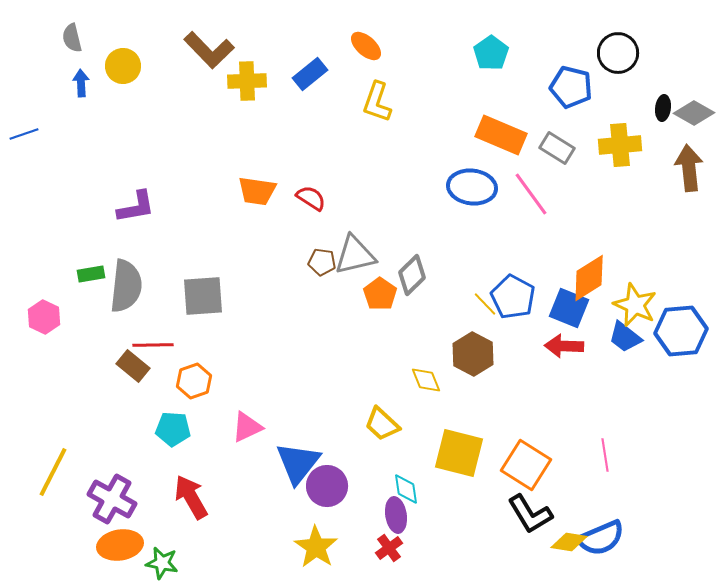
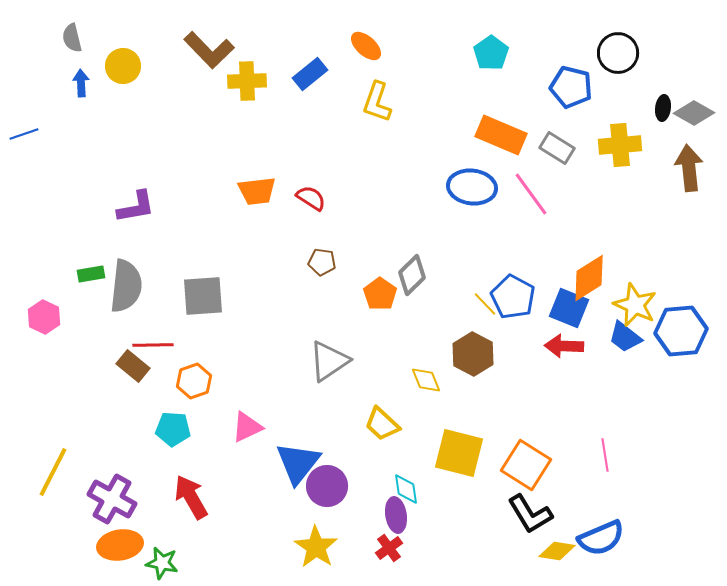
orange trapezoid at (257, 191): rotated 15 degrees counterclockwise
gray triangle at (355, 255): moved 26 px left, 106 px down; rotated 21 degrees counterclockwise
yellow diamond at (569, 542): moved 12 px left, 9 px down
